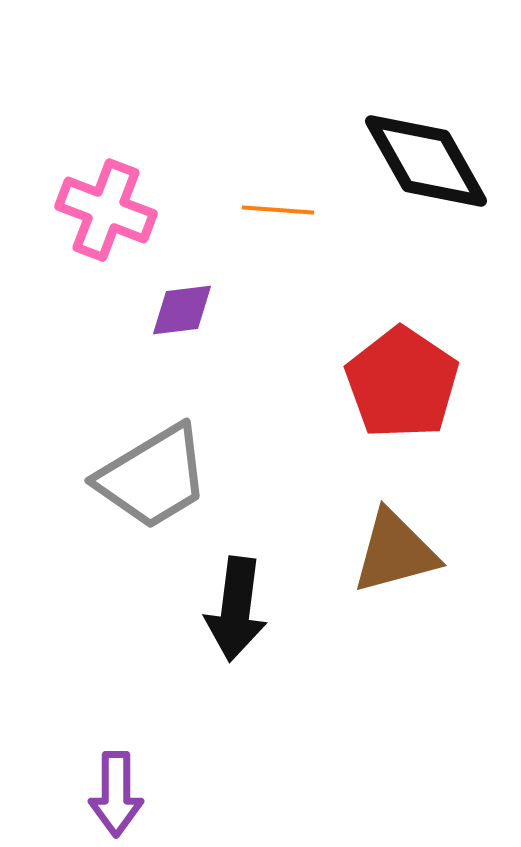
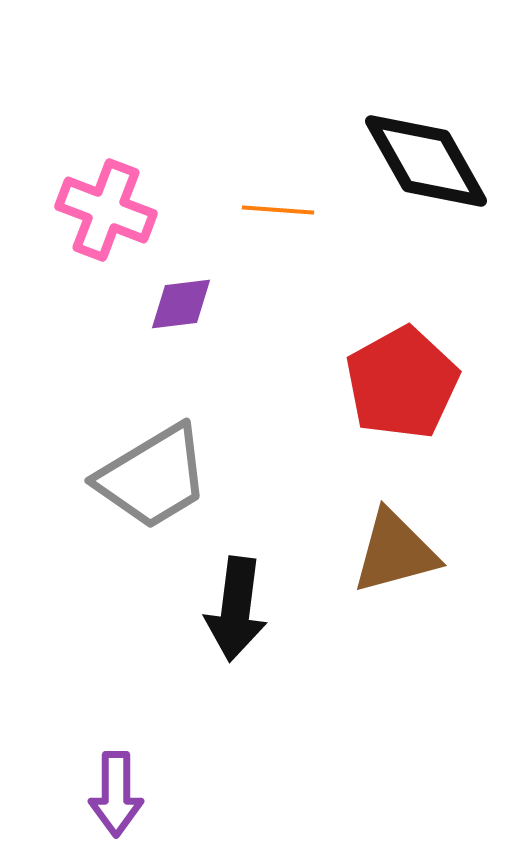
purple diamond: moved 1 px left, 6 px up
red pentagon: rotated 9 degrees clockwise
